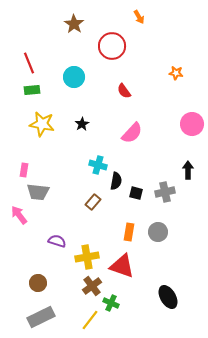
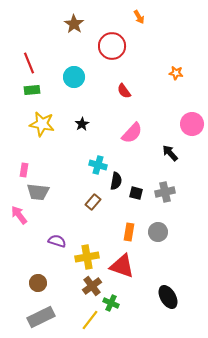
black arrow: moved 18 px left, 17 px up; rotated 42 degrees counterclockwise
